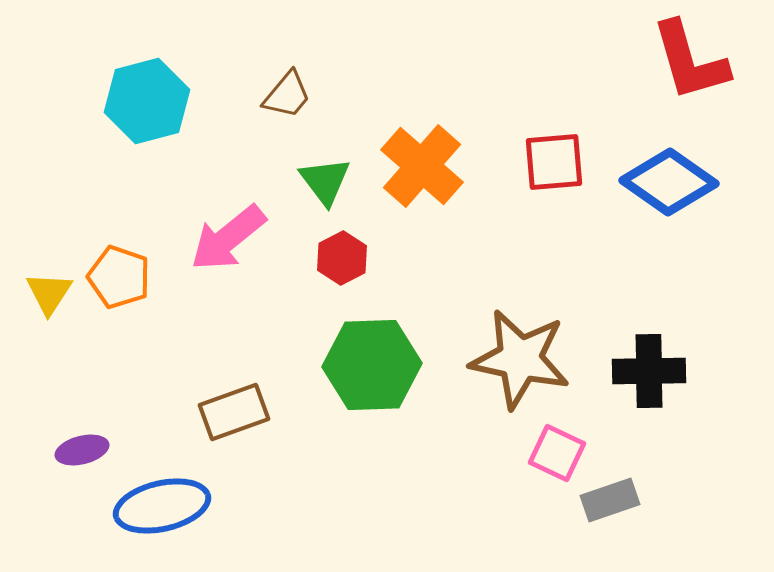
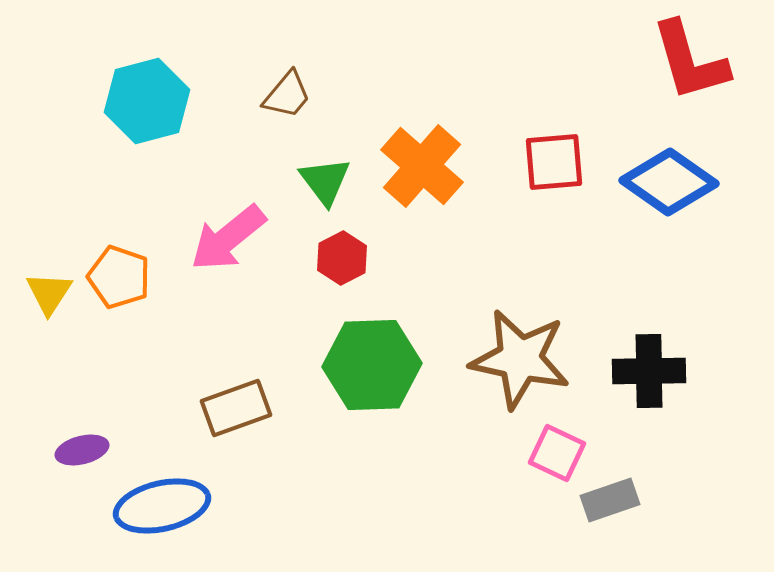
brown rectangle: moved 2 px right, 4 px up
